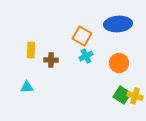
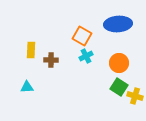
green square: moved 3 px left, 8 px up
